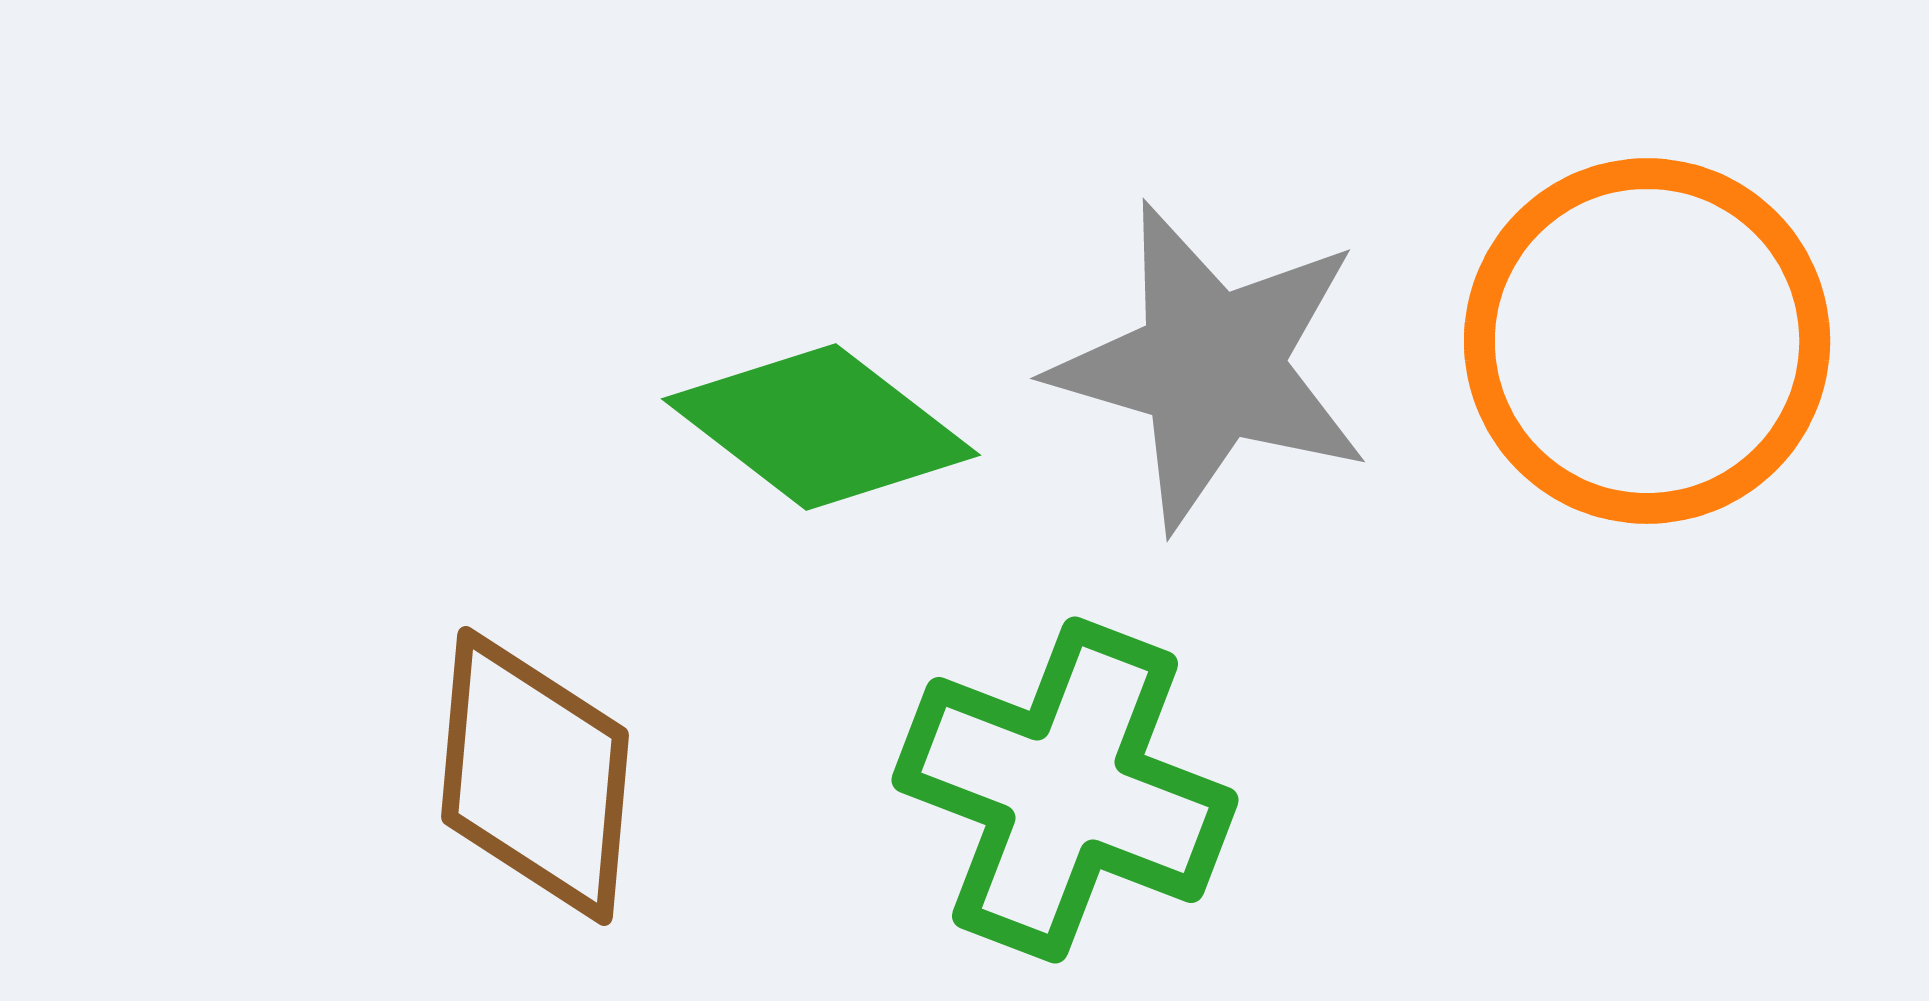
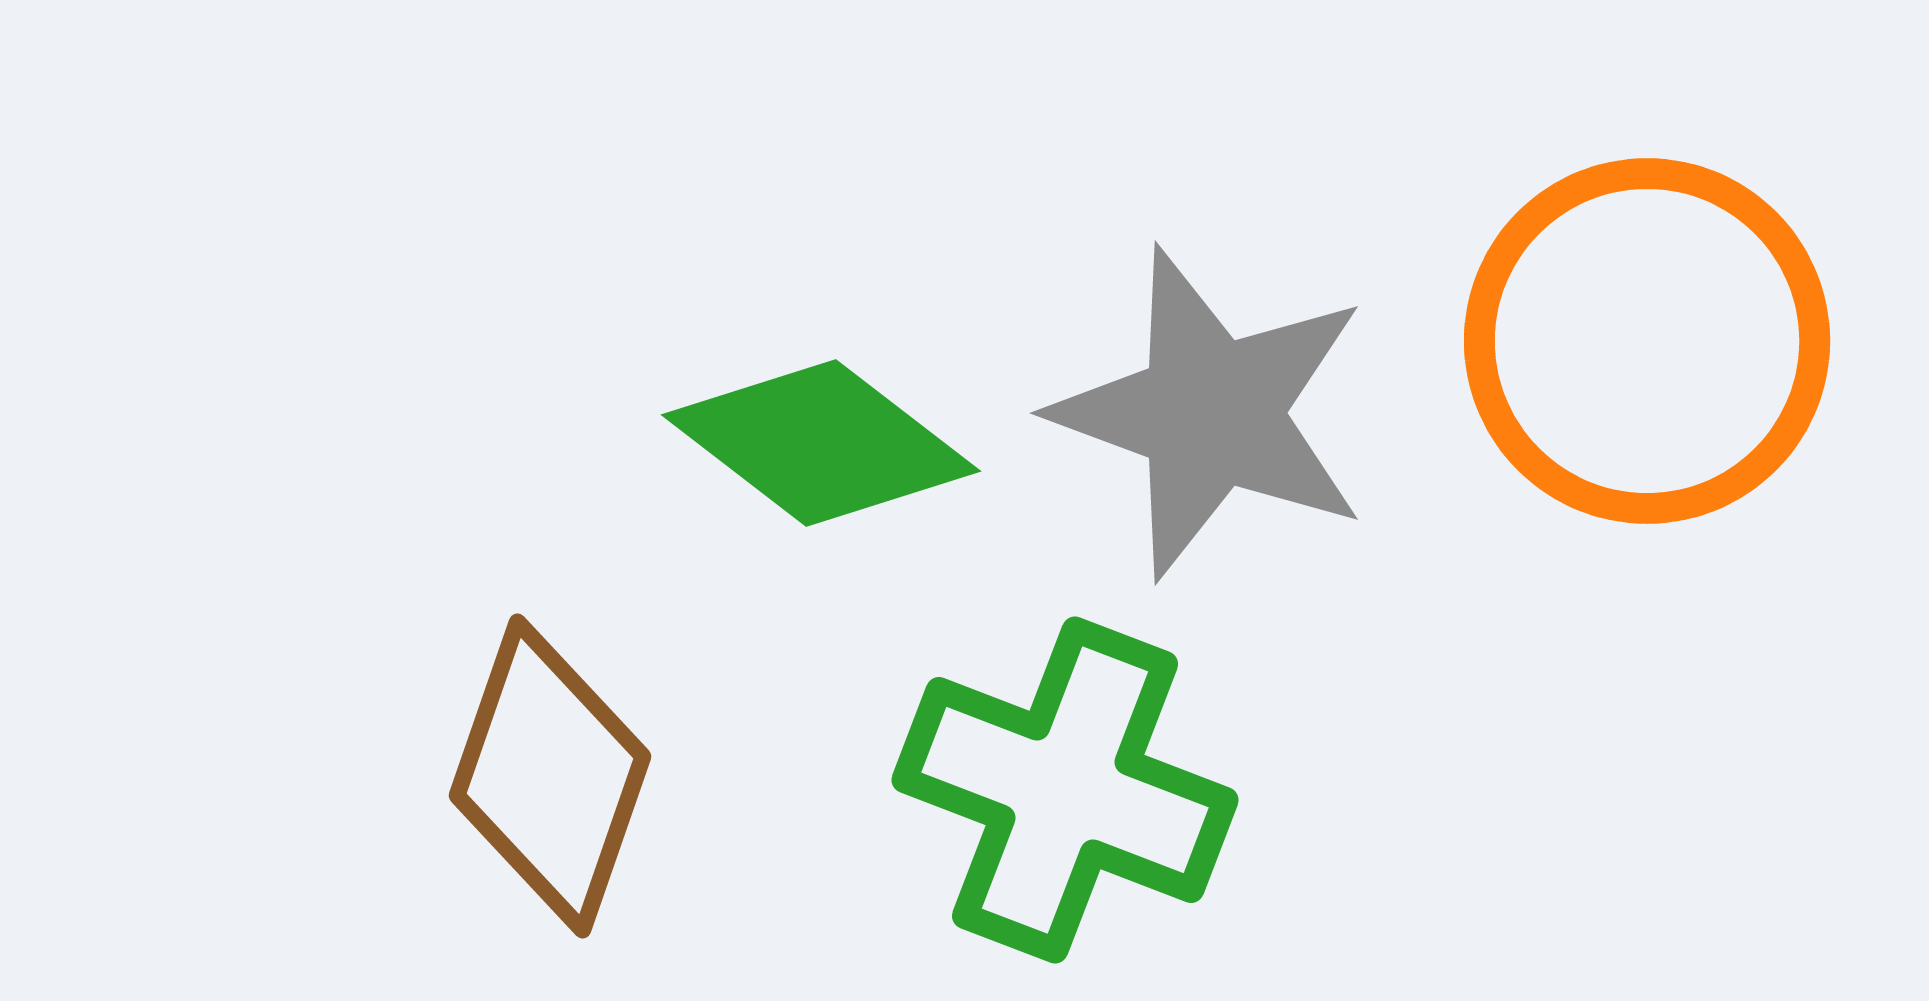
gray star: moved 47 px down; rotated 4 degrees clockwise
green diamond: moved 16 px down
brown diamond: moved 15 px right; rotated 14 degrees clockwise
